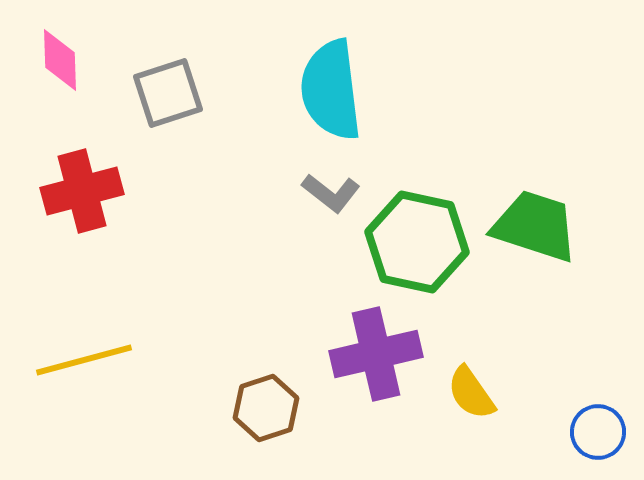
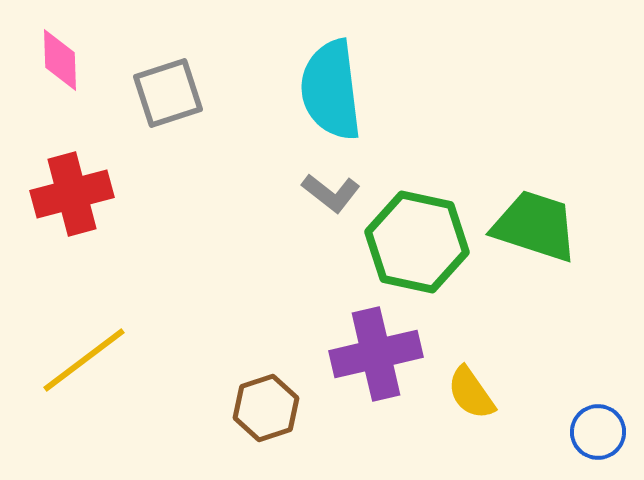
red cross: moved 10 px left, 3 px down
yellow line: rotated 22 degrees counterclockwise
